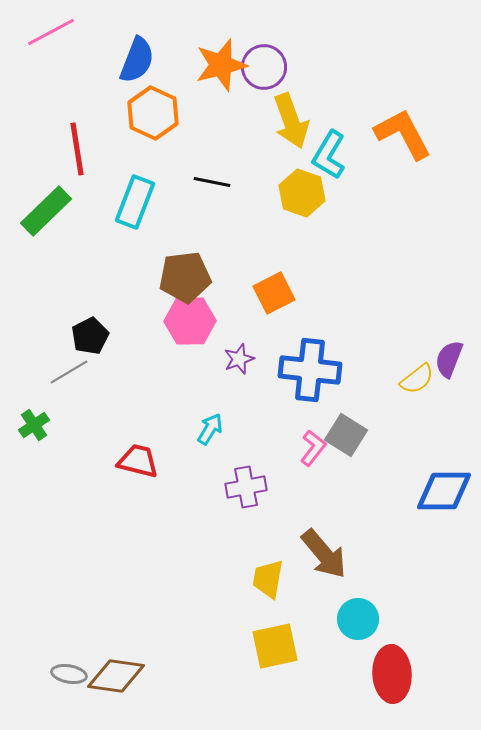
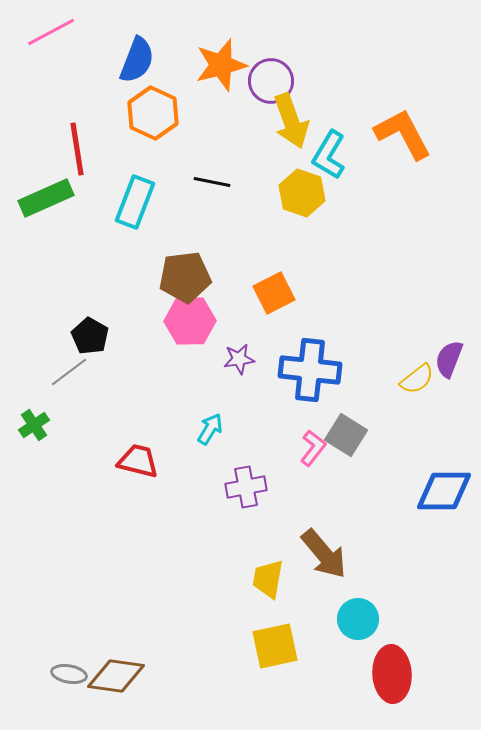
purple circle: moved 7 px right, 14 px down
green rectangle: moved 13 px up; rotated 20 degrees clockwise
black pentagon: rotated 15 degrees counterclockwise
purple star: rotated 12 degrees clockwise
gray line: rotated 6 degrees counterclockwise
